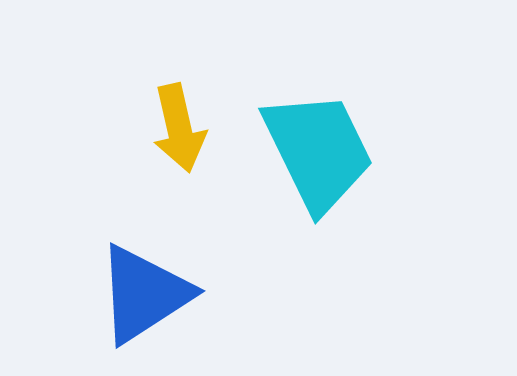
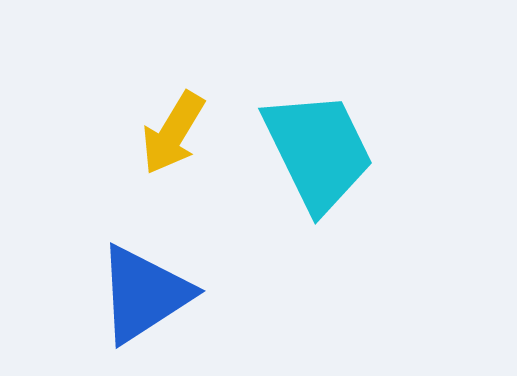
yellow arrow: moved 6 px left, 5 px down; rotated 44 degrees clockwise
